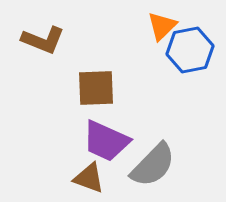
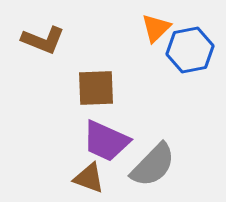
orange triangle: moved 6 px left, 2 px down
